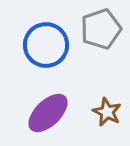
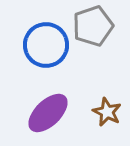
gray pentagon: moved 8 px left, 3 px up
